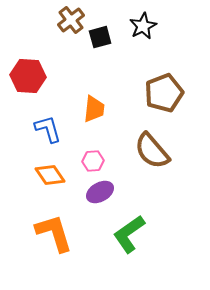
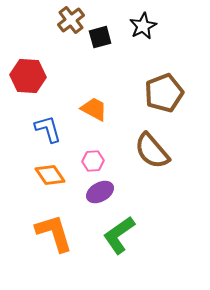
orange trapezoid: rotated 68 degrees counterclockwise
green L-shape: moved 10 px left, 1 px down
